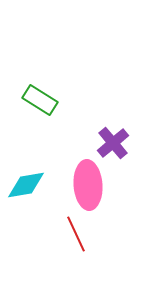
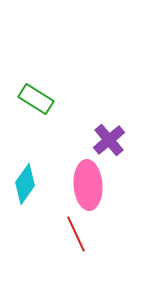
green rectangle: moved 4 px left, 1 px up
purple cross: moved 4 px left, 3 px up
cyan diamond: moved 1 px left, 1 px up; rotated 45 degrees counterclockwise
